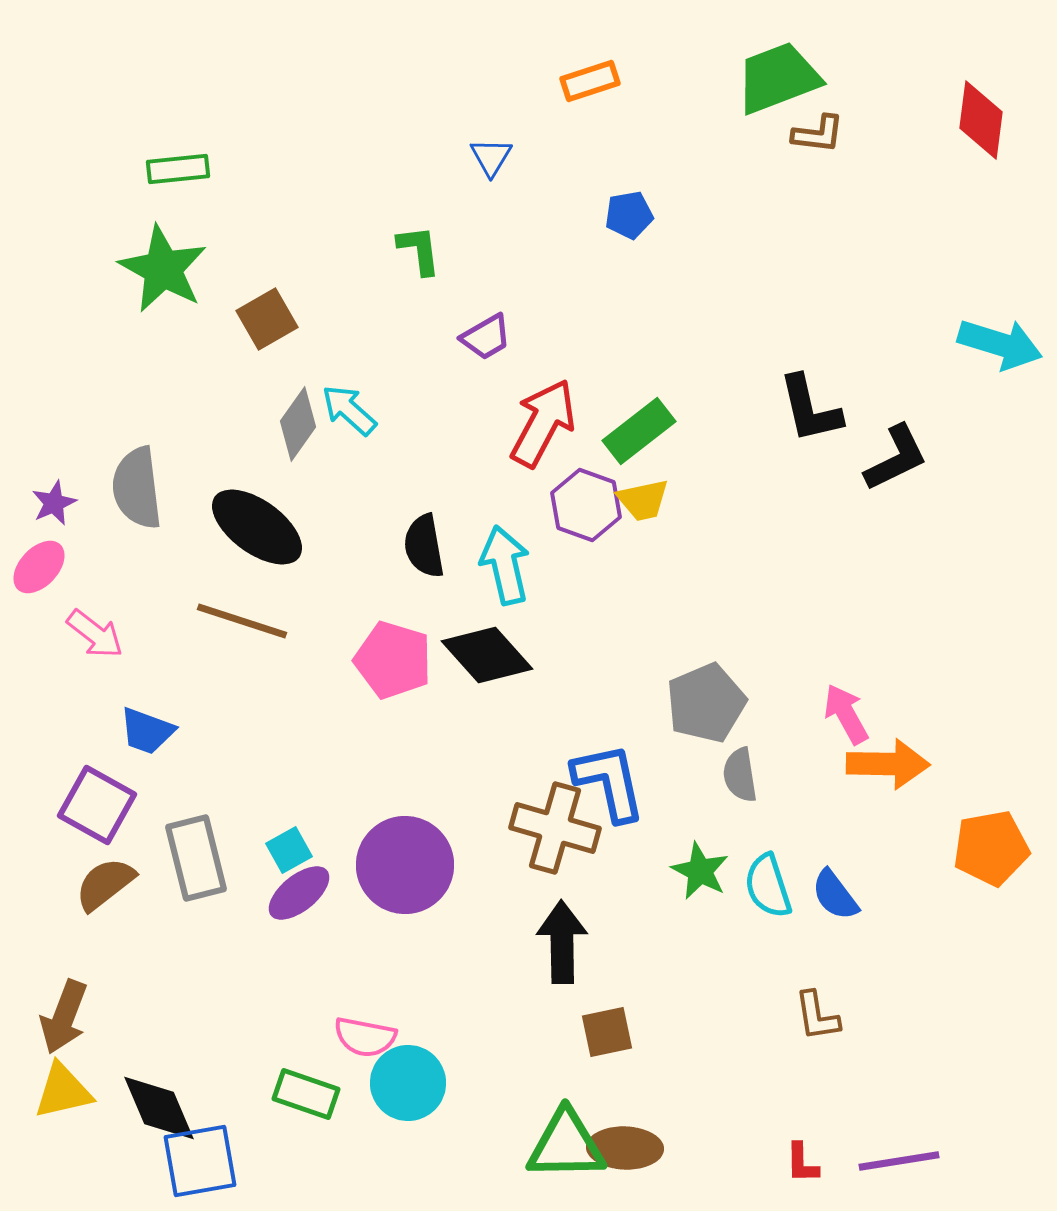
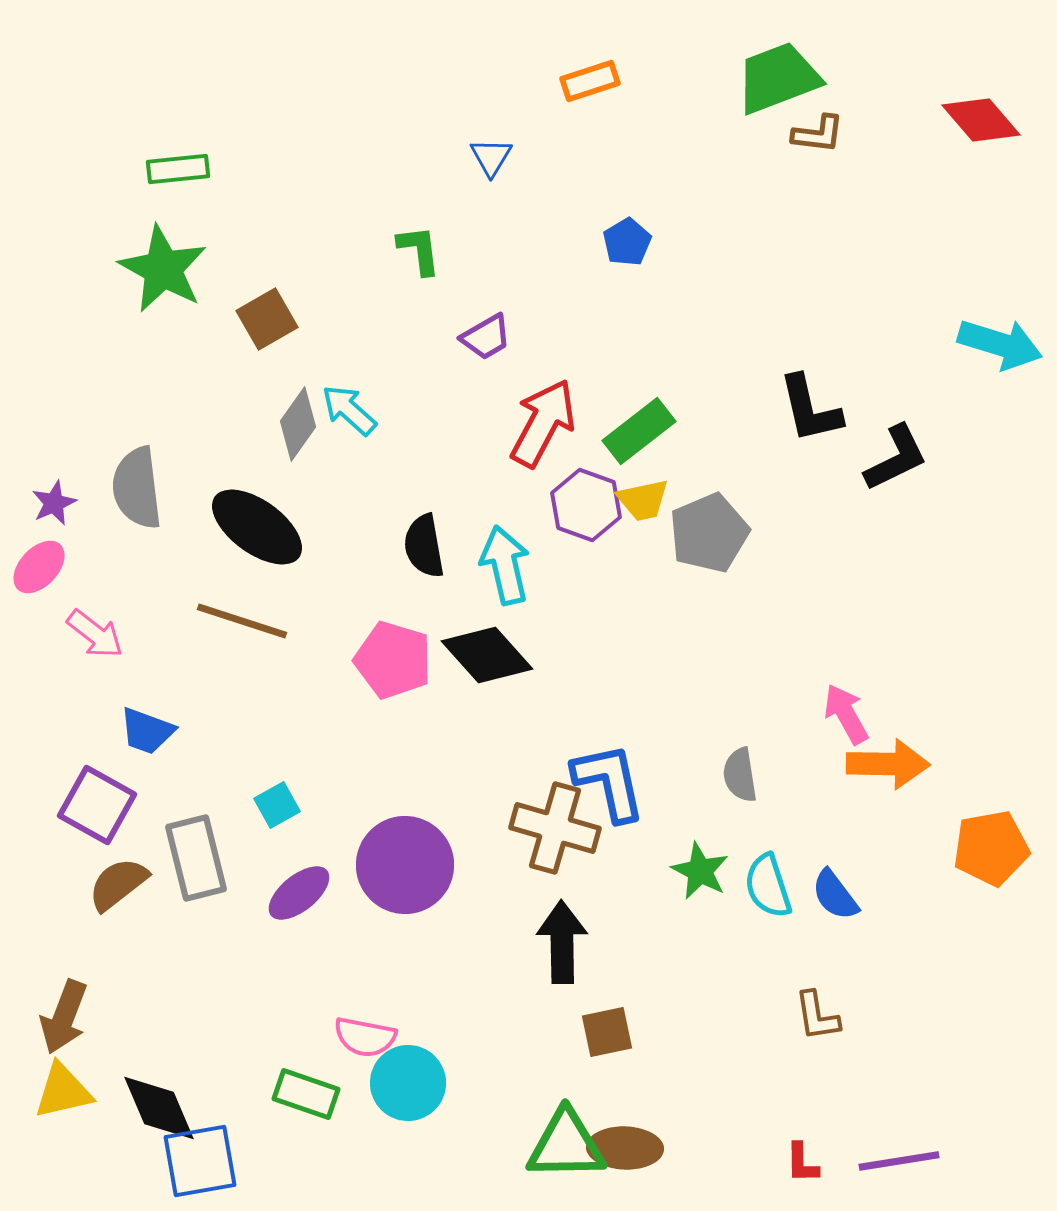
red diamond at (981, 120): rotated 48 degrees counterclockwise
blue pentagon at (629, 215): moved 2 px left, 27 px down; rotated 21 degrees counterclockwise
gray pentagon at (706, 703): moved 3 px right, 170 px up
cyan square at (289, 850): moved 12 px left, 45 px up
brown semicircle at (105, 884): moved 13 px right
